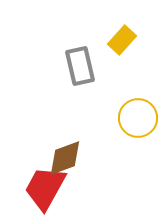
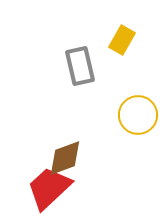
yellow rectangle: rotated 12 degrees counterclockwise
yellow circle: moved 3 px up
red trapezoid: moved 4 px right; rotated 18 degrees clockwise
